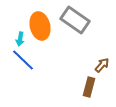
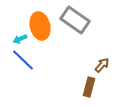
cyan arrow: rotated 56 degrees clockwise
